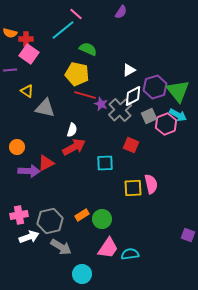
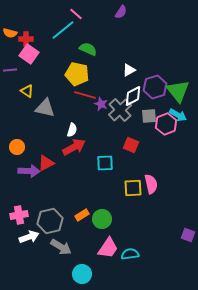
gray square: rotated 21 degrees clockwise
